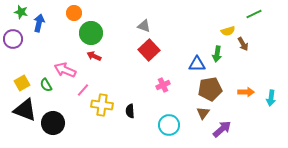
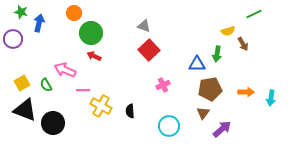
pink line: rotated 48 degrees clockwise
yellow cross: moved 1 px left, 1 px down; rotated 20 degrees clockwise
cyan circle: moved 1 px down
